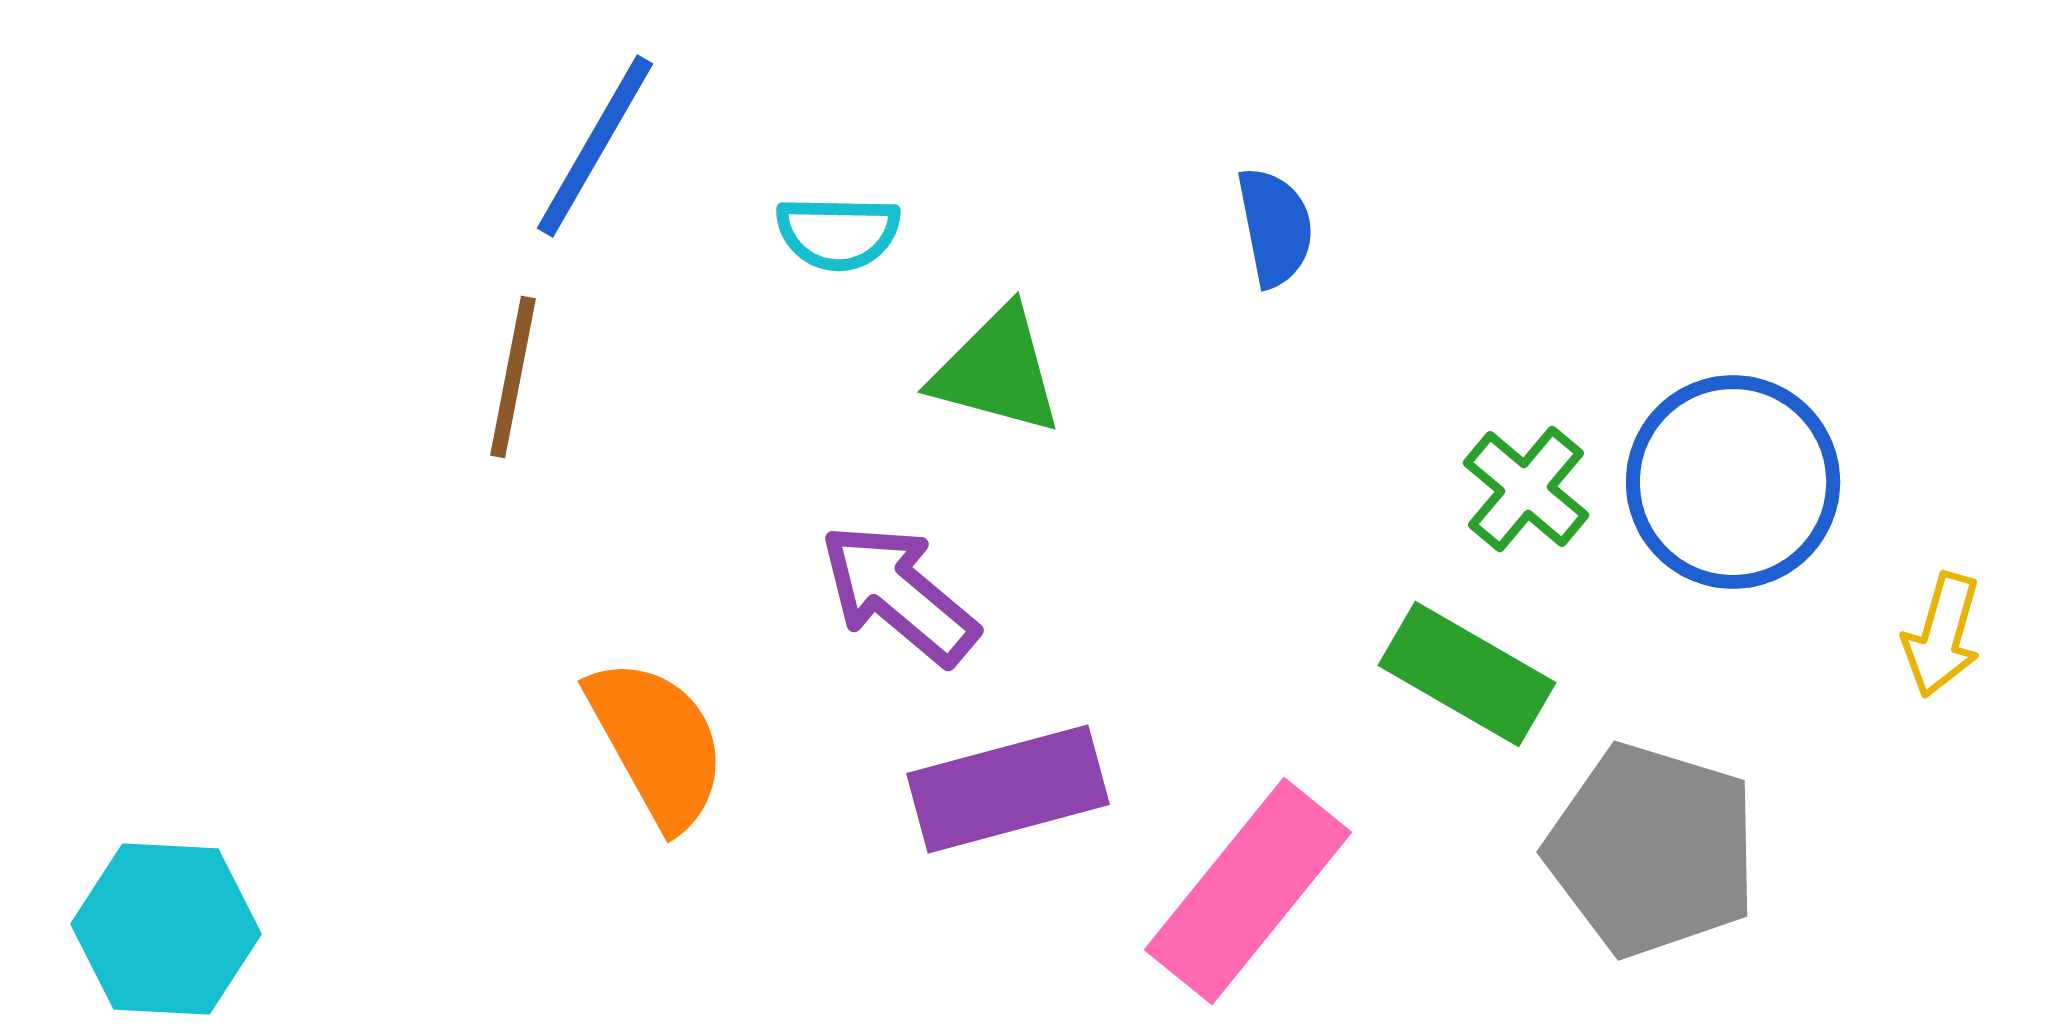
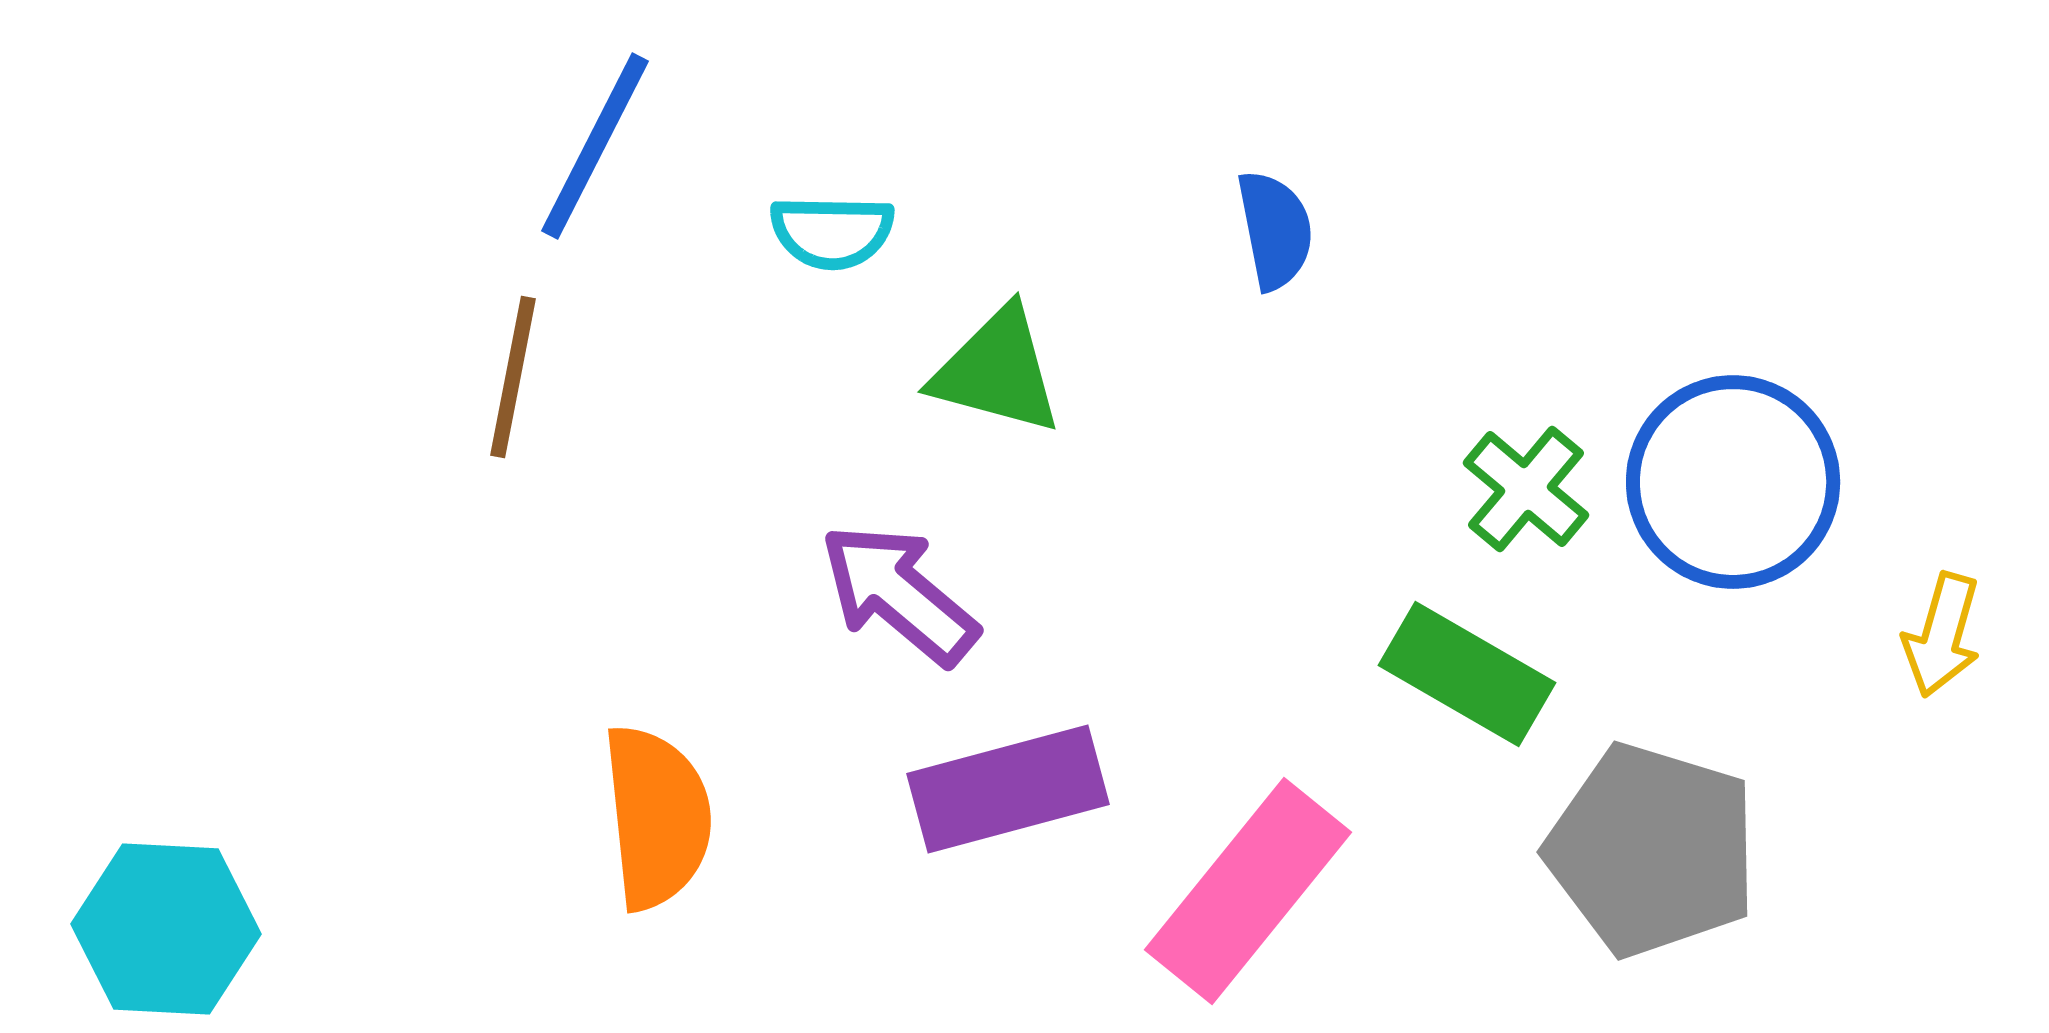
blue line: rotated 3 degrees counterclockwise
blue semicircle: moved 3 px down
cyan semicircle: moved 6 px left, 1 px up
orange semicircle: moved 74 px down; rotated 23 degrees clockwise
